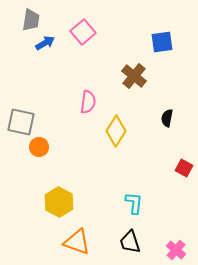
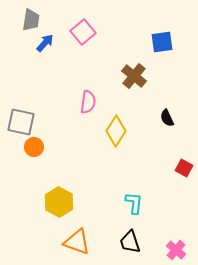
blue arrow: rotated 18 degrees counterclockwise
black semicircle: rotated 36 degrees counterclockwise
orange circle: moved 5 px left
